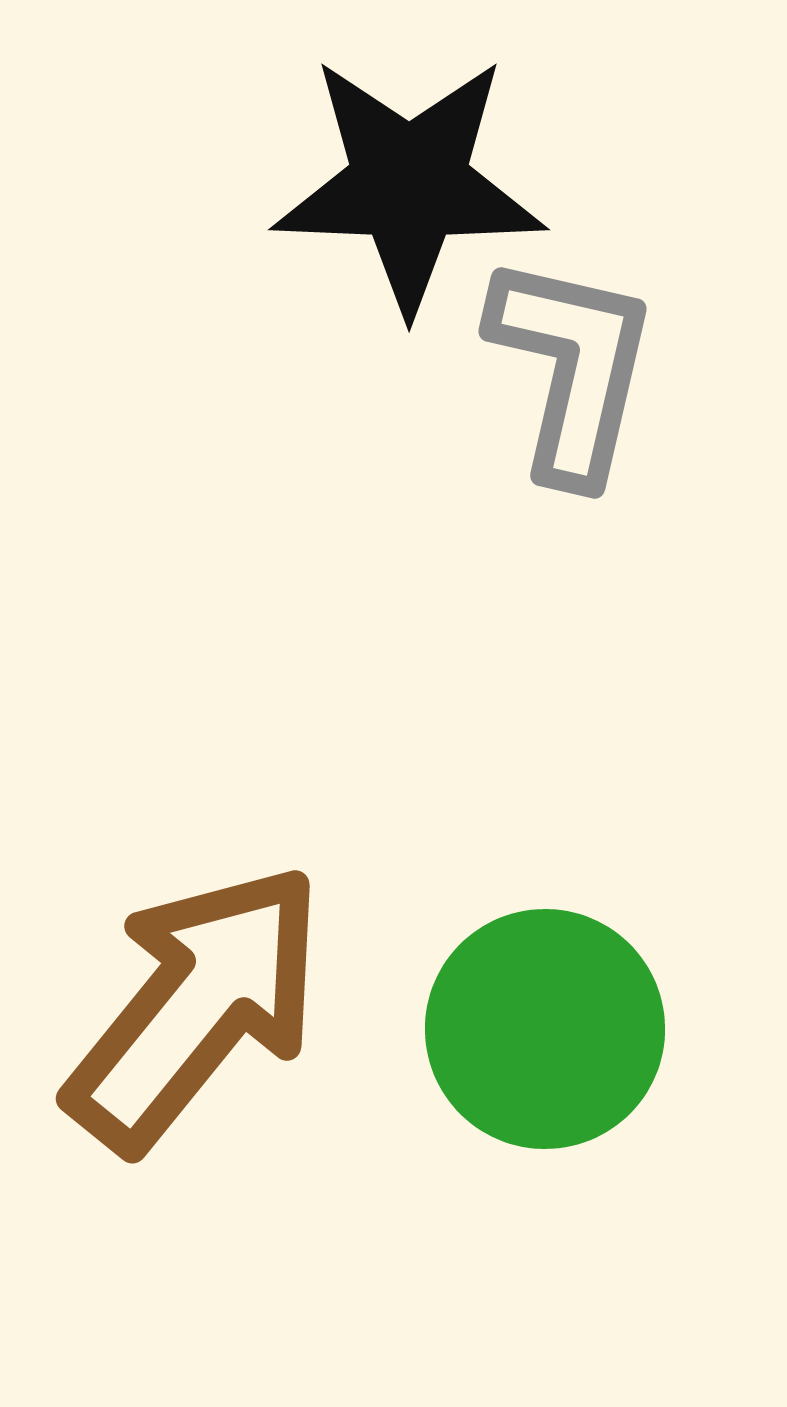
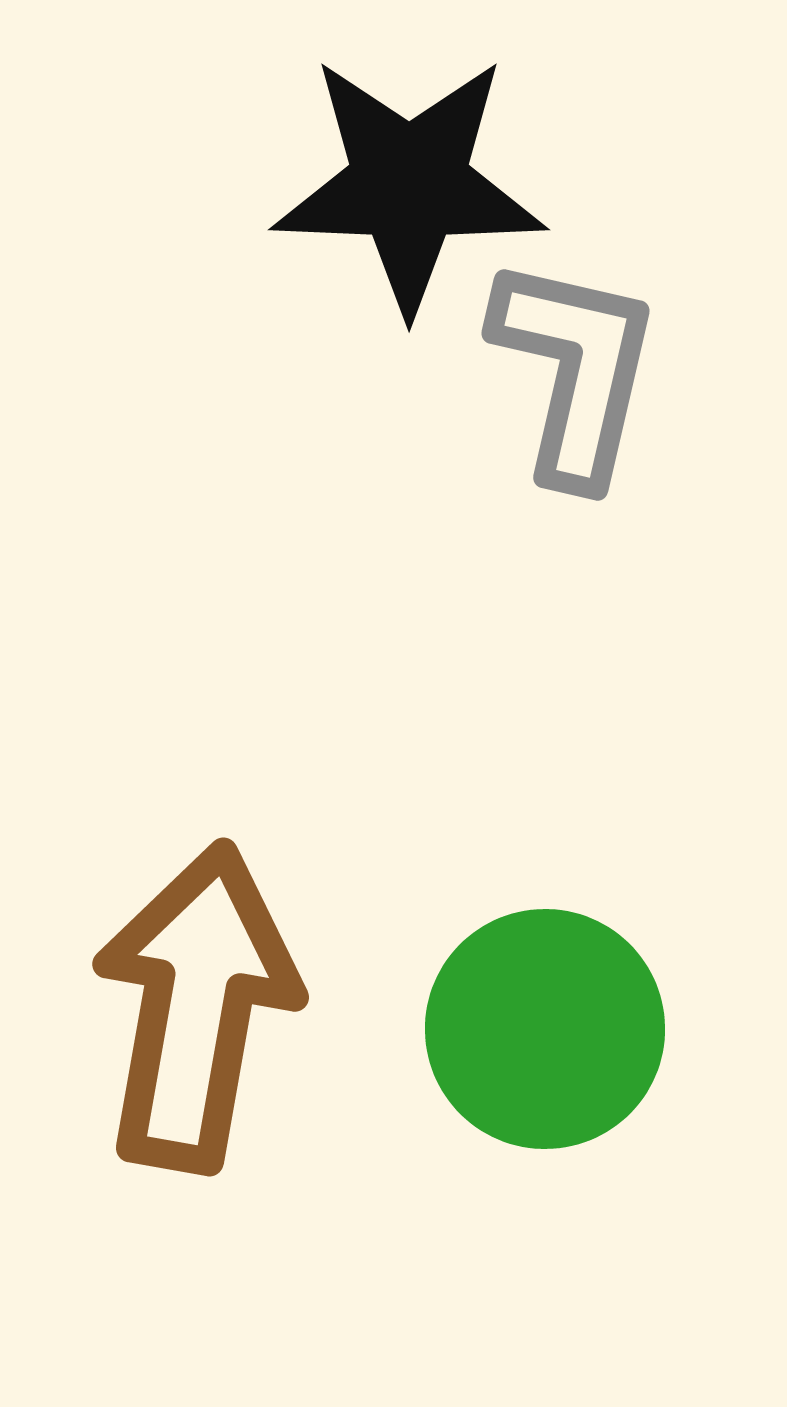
gray L-shape: moved 3 px right, 2 px down
brown arrow: rotated 29 degrees counterclockwise
